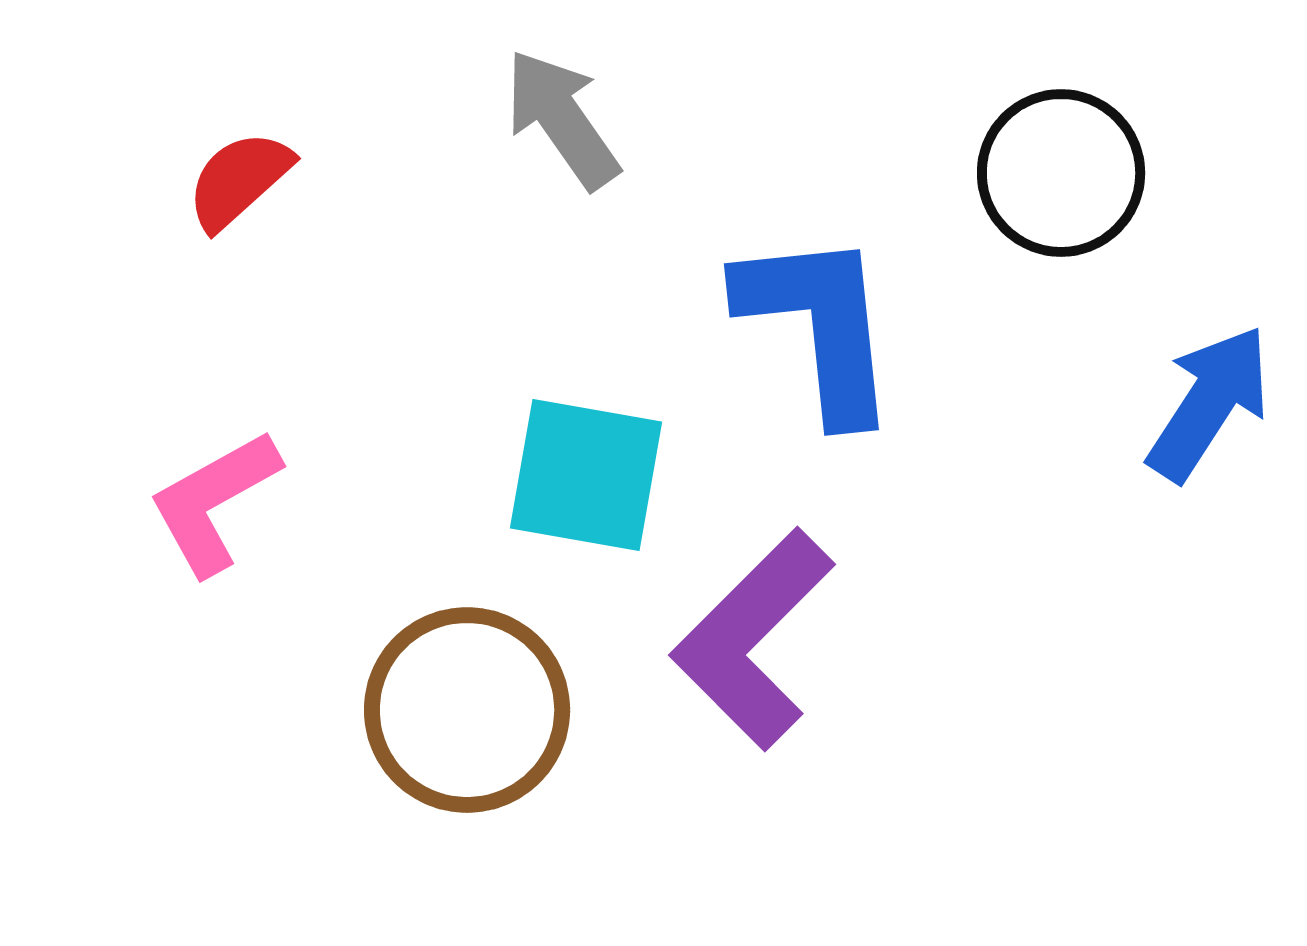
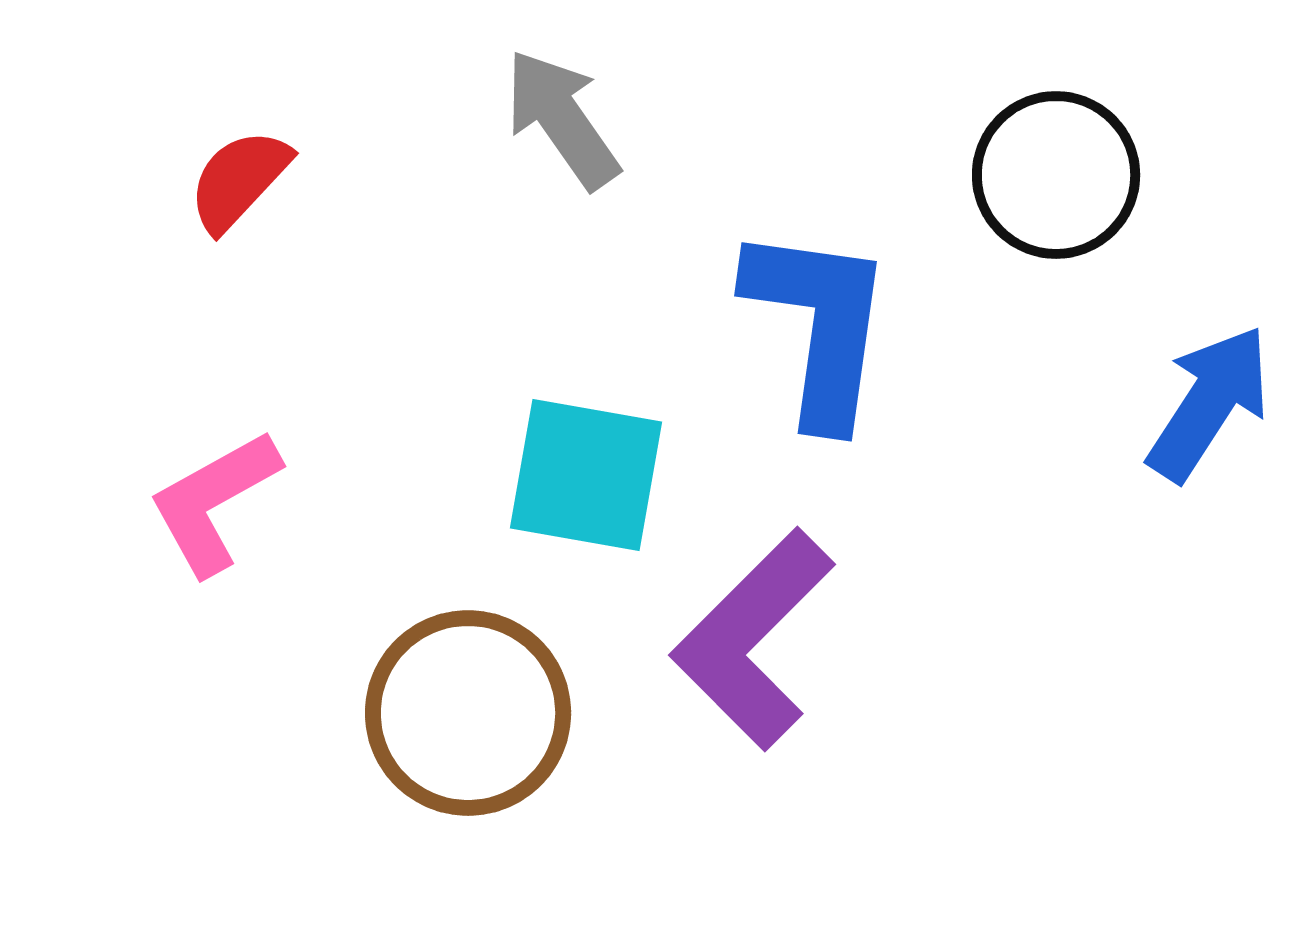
black circle: moved 5 px left, 2 px down
red semicircle: rotated 5 degrees counterclockwise
blue L-shape: rotated 14 degrees clockwise
brown circle: moved 1 px right, 3 px down
